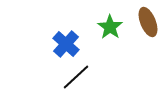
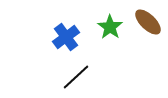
brown ellipse: rotated 24 degrees counterclockwise
blue cross: moved 7 px up; rotated 12 degrees clockwise
